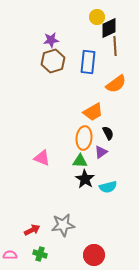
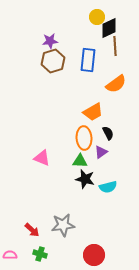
purple star: moved 1 px left, 1 px down
blue rectangle: moved 2 px up
orange ellipse: rotated 10 degrees counterclockwise
black star: rotated 18 degrees counterclockwise
red arrow: rotated 70 degrees clockwise
